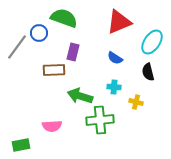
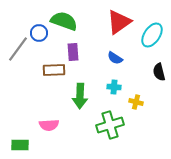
green semicircle: moved 3 px down
red triangle: rotated 12 degrees counterclockwise
cyan ellipse: moved 7 px up
gray line: moved 1 px right, 2 px down
purple rectangle: rotated 18 degrees counterclockwise
black semicircle: moved 11 px right
green arrow: rotated 105 degrees counterclockwise
green cross: moved 10 px right, 5 px down; rotated 12 degrees counterclockwise
pink semicircle: moved 3 px left, 1 px up
green rectangle: moved 1 px left; rotated 12 degrees clockwise
